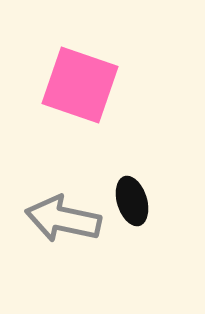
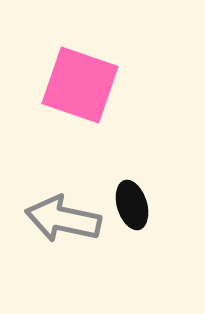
black ellipse: moved 4 px down
